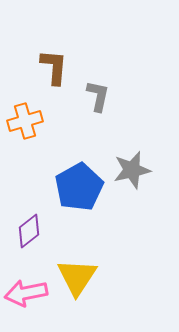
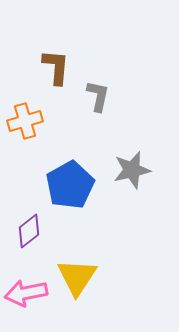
brown L-shape: moved 2 px right
blue pentagon: moved 9 px left, 2 px up
